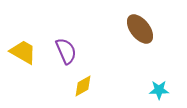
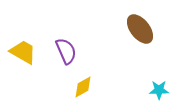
yellow diamond: moved 1 px down
